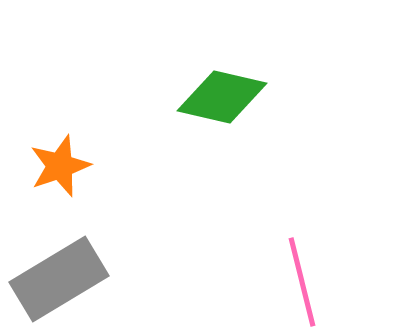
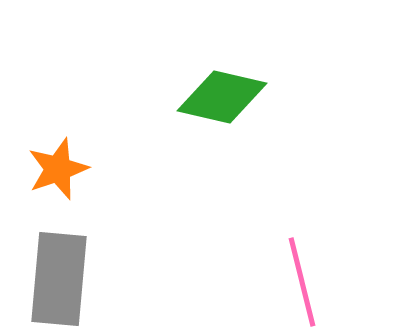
orange star: moved 2 px left, 3 px down
gray rectangle: rotated 54 degrees counterclockwise
